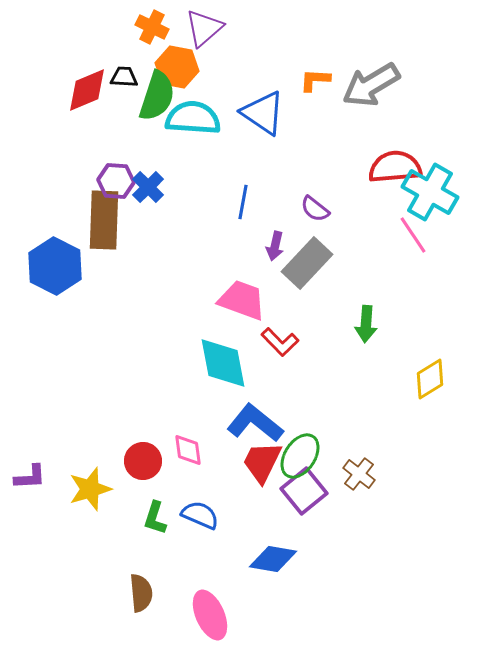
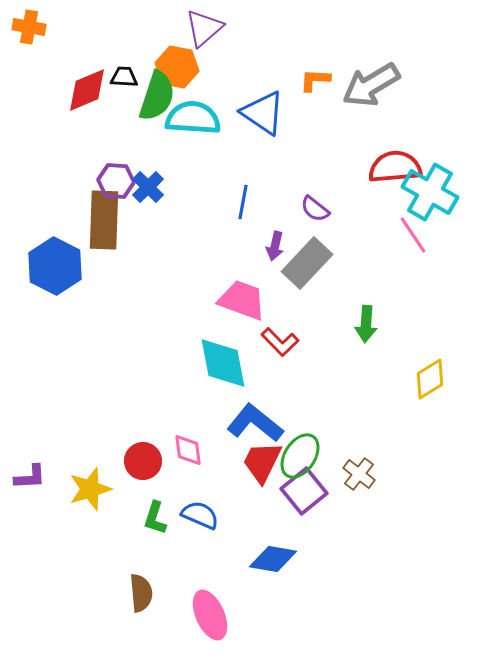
orange cross: moved 123 px left; rotated 16 degrees counterclockwise
